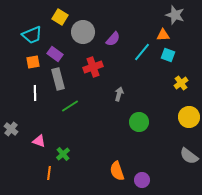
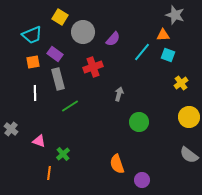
gray semicircle: moved 1 px up
orange semicircle: moved 7 px up
